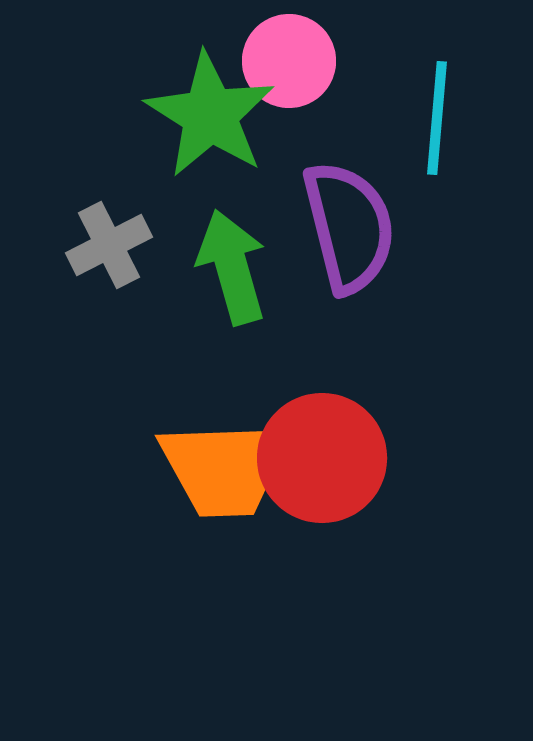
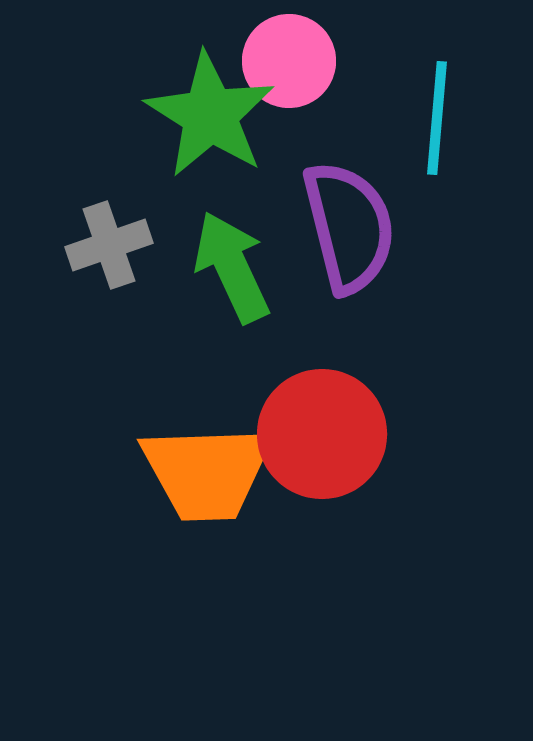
gray cross: rotated 8 degrees clockwise
green arrow: rotated 9 degrees counterclockwise
red circle: moved 24 px up
orange trapezoid: moved 18 px left, 4 px down
